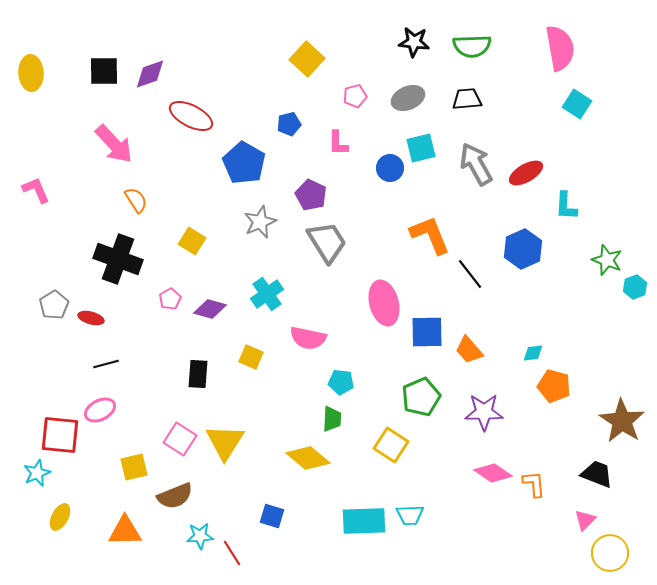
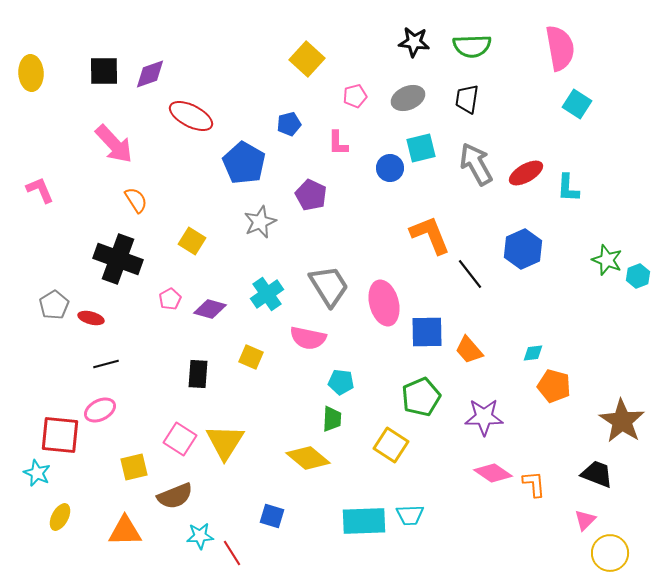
black trapezoid at (467, 99): rotated 76 degrees counterclockwise
pink L-shape at (36, 190): moved 4 px right
cyan L-shape at (566, 206): moved 2 px right, 18 px up
gray trapezoid at (327, 242): moved 2 px right, 44 px down
cyan hexagon at (635, 287): moved 3 px right, 11 px up
purple star at (484, 412): moved 5 px down
cyan star at (37, 473): rotated 24 degrees counterclockwise
